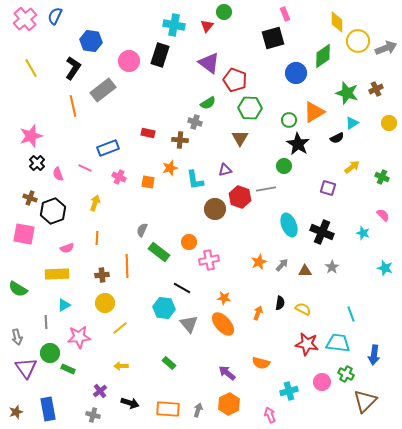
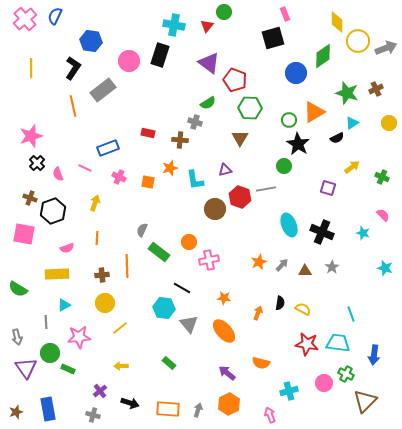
yellow line at (31, 68): rotated 30 degrees clockwise
orange ellipse at (223, 324): moved 1 px right, 7 px down
pink circle at (322, 382): moved 2 px right, 1 px down
